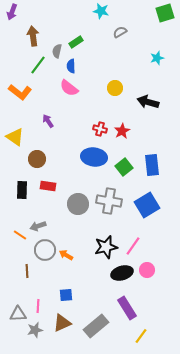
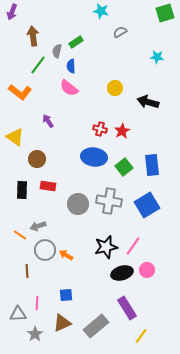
cyan star at (157, 58): moved 1 px up; rotated 24 degrees clockwise
pink line at (38, 306): moved 1 px left, 3 px up
gray star at (35, 330): moved 4 px down; rotated 21 degrees counterclockwise
